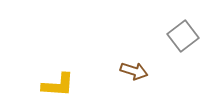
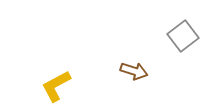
yellow L-shape: moved 2 px left, 1 px down; rotated 148 degrees clockwise
